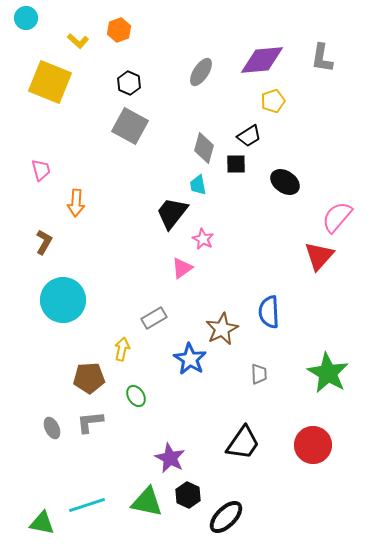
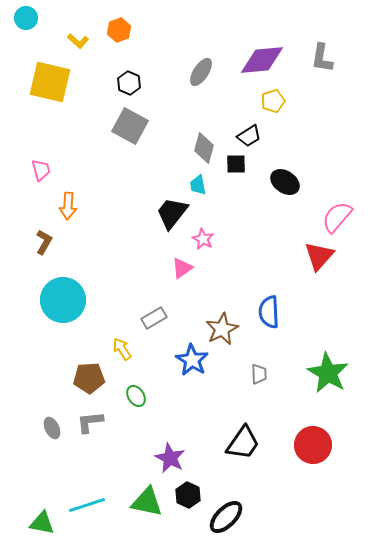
yellow square at (50, 82): rotated 9 degrees counterclockwise
orange arrow at (76, 203): moved 8 px left, 3 px down
yellow arrow at (122, 349): rotated 45 degrees counterclockwise
blue star at (190, 359): moved 2 px right, 1 px down
